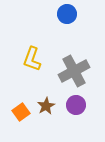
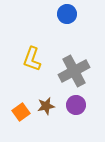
brown star: rotated 18 degrees clockwise
